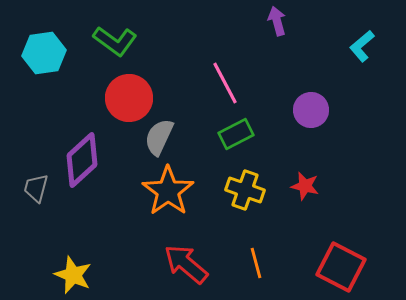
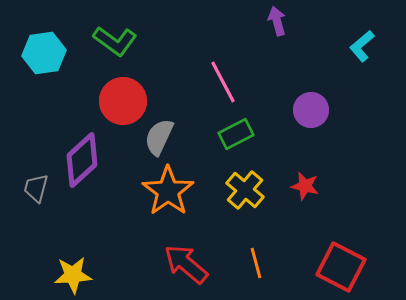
pink line: moved 2 px left, 1 px up
red circle: moved 6 px left, 3 px down
yellow cross: rotated 21 degrees clockwise
yellow star: rotated 27 degrees counterclockwise
